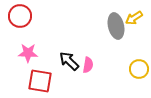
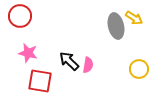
yellow arrow: rotated 114 degrees counterclockwise
pink star: rotated 12 degrees clockwise
